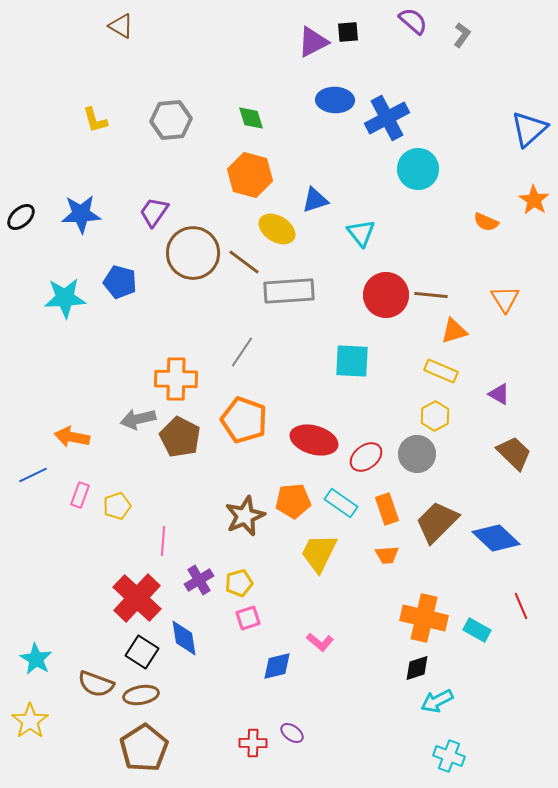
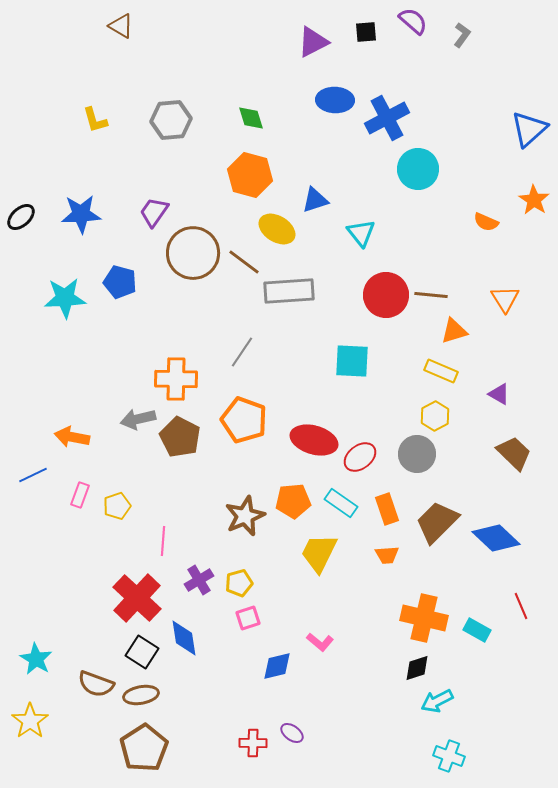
black square at (348, 32): moved 18 px right
red ellipse at (366, 457): moved 6 px left
